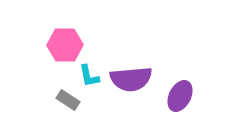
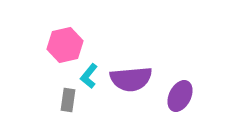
pink hexagon: rotated 12 degrees counterclockwise
cyan L-shape: rotated 50 degrees clockwise
gray rectangle: rotated 65 degrees clockwise
